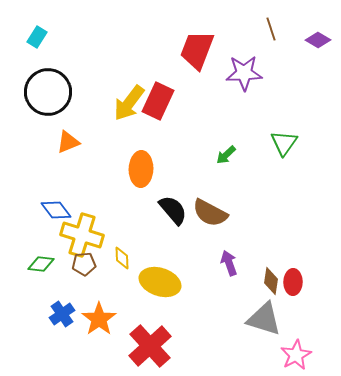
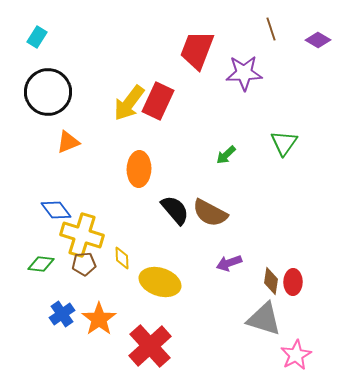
orange ellipse: moved 2 px left
black semicircle: moved 2 px right
purple arrow: rotated 90 degrees counterclockwise
